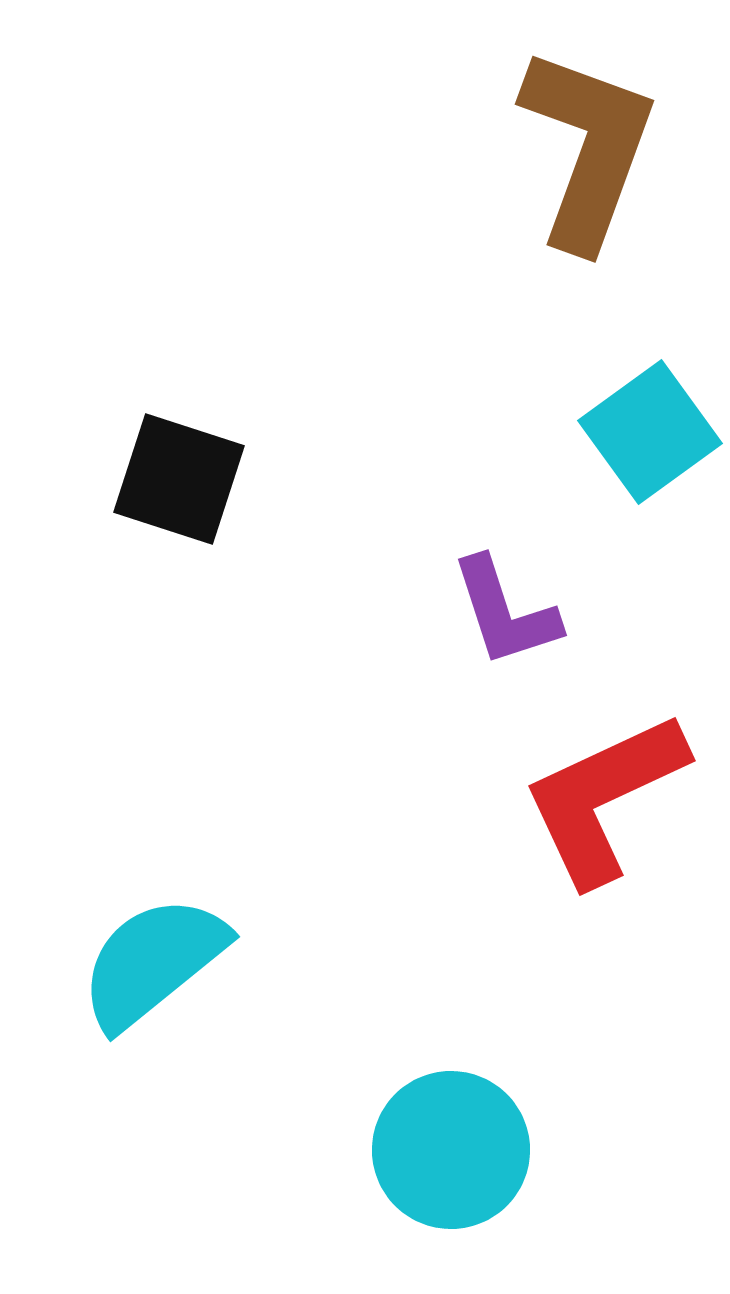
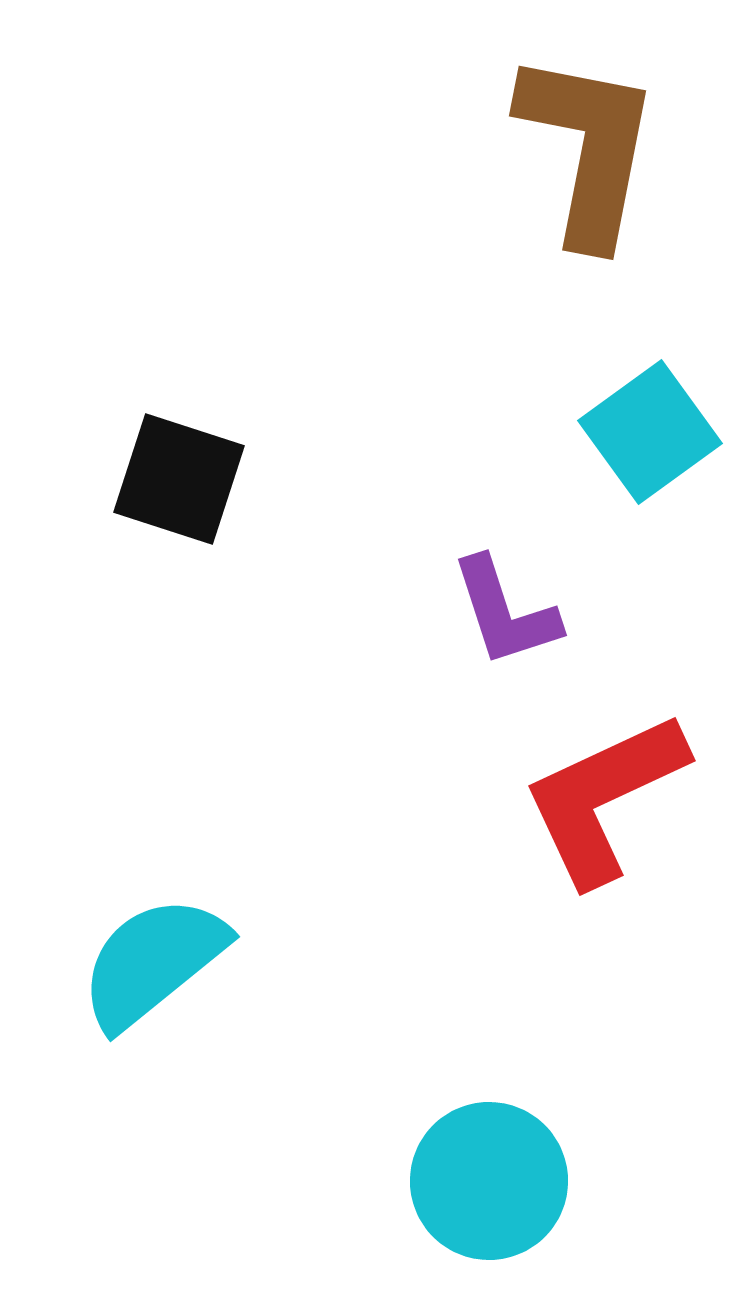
brown L-shape: rotated 9 degrees counterclockwise
cyan circle: moved 38 px right, 31 px down
